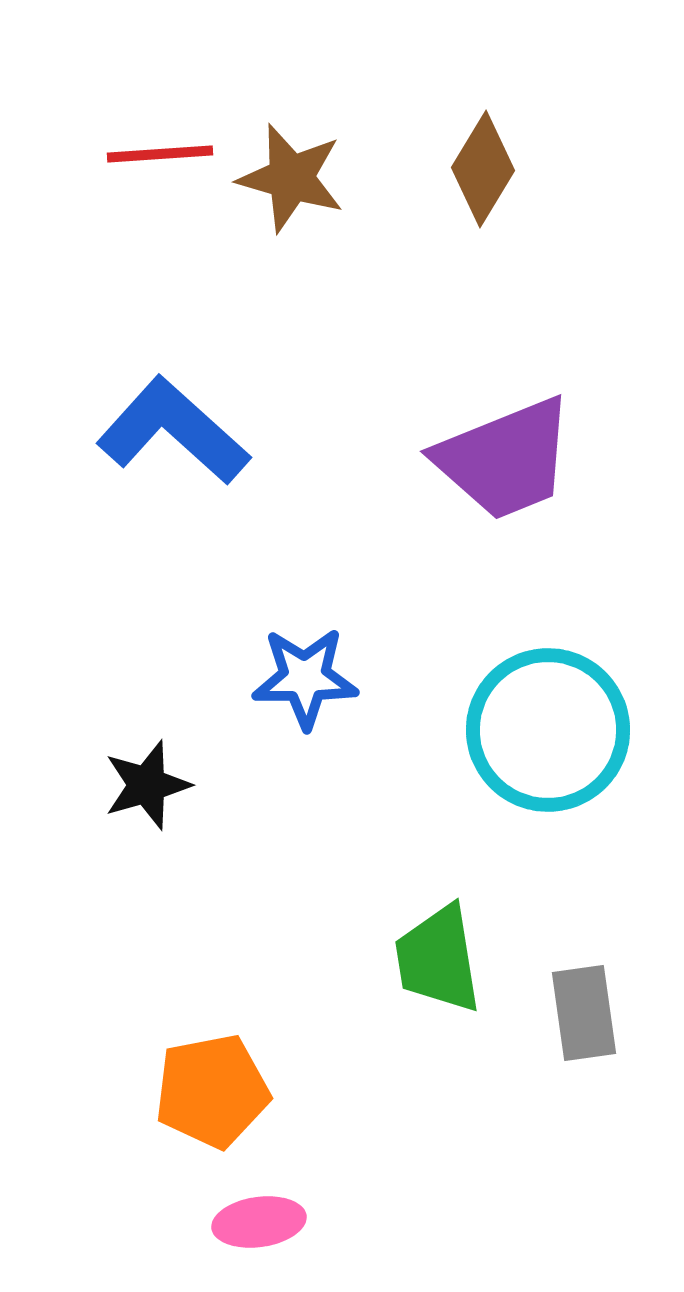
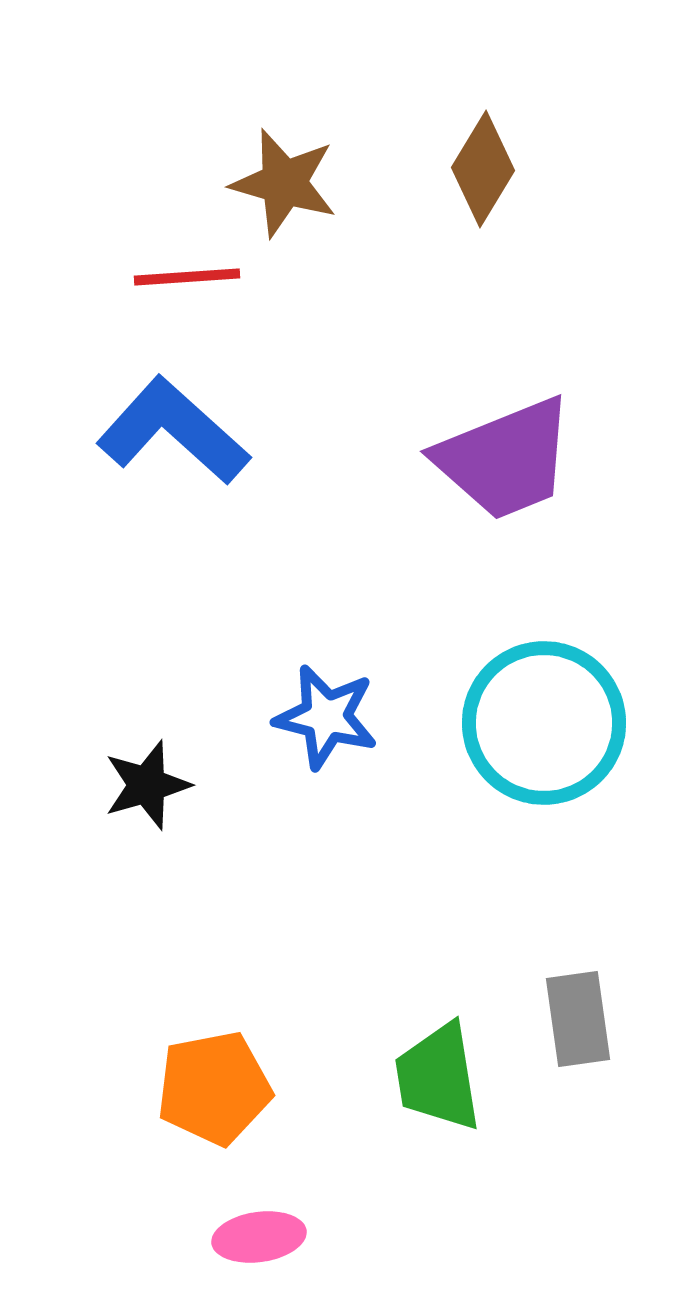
red line: moved 27 px right, 123 px down
brown star: moved 7 px left, 5 px down
blue star: moved 21 px right, 39 px down; rotated 14 degrees clockwise
cyan circle: moved 4 px left, 7 px up
green trapezoid: moved 118 px down
gray rectangle: moved 6 px left, 6 px down
orange pentagon: moved 2 px right, 3 px up
pink ellipse: moved 15 px down
